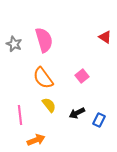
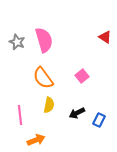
gray star: moved 3 px right, 2 px up
yellow semicircle: rotated 49 degrees clockwise
